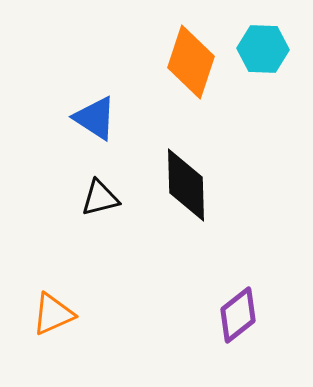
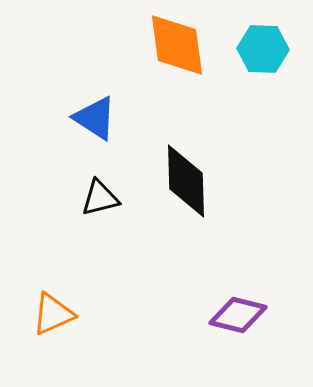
orange diamond: moved 14 px left, 17 px up; rotated 26 degrees counterclockwise
black diamond: moved 4 px up
purple diamond: rotated 52 degrees clockwise
